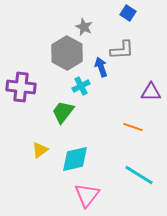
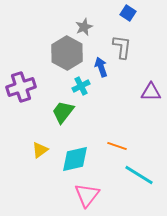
gray star: rotated 24 degrees clockwise
gray L-shape: moved 3 px up; rotated 80 degrees counterclockwise
purple cross: rotated 24 degrees counterclockwise
orange line: moved 16 px left, 19 px down
